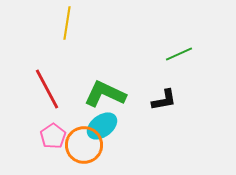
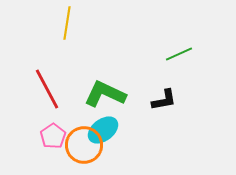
cyan ellipse: moved 1 px right, 4 px down
